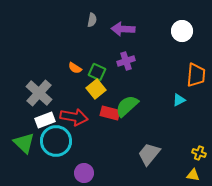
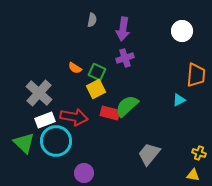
purple arrow: rotated 85 degrees counterclockwise
purple cross: moved 1 px left, 3 px up
yellow square: rotated 12 degrees clockwise
